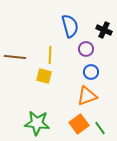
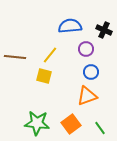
blue semicircle: rotated 80 degrees counterclockwise
yellow line: rotated 36 degrees clockwise
orange square: moved 8 px left
